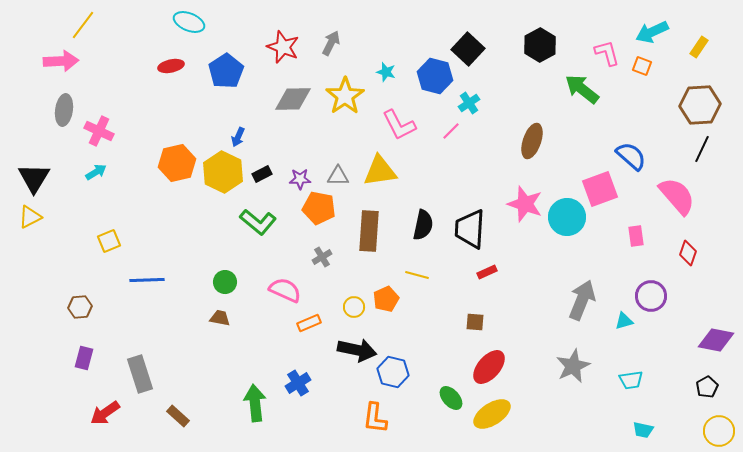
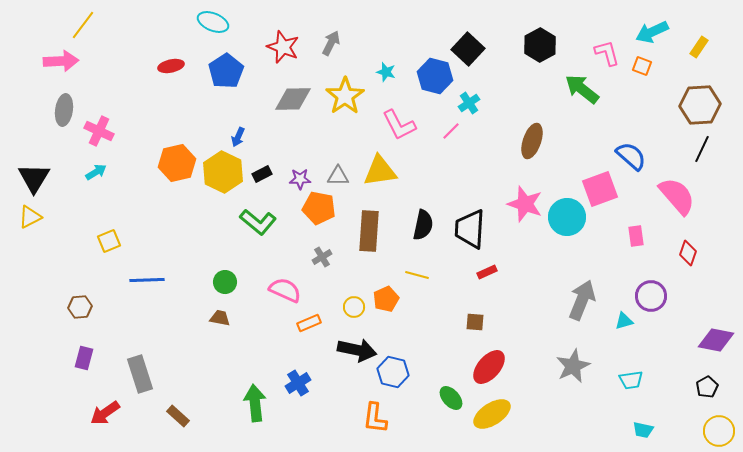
cyan ellipse at (189, 22): moved 24 px right
